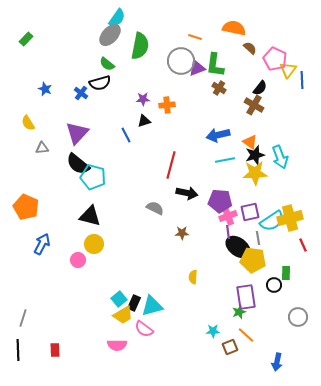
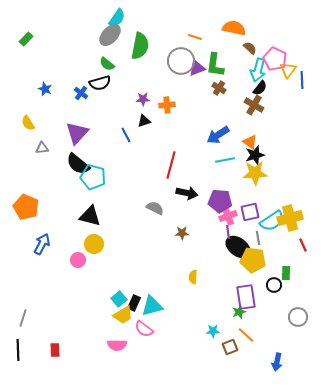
blue arrow at (218, 135): rotated 20 degrees counterclockwise
cyan arrow at (280, 157): moved 22 px left, 87 px up; rotated 35 degrees clockwise
